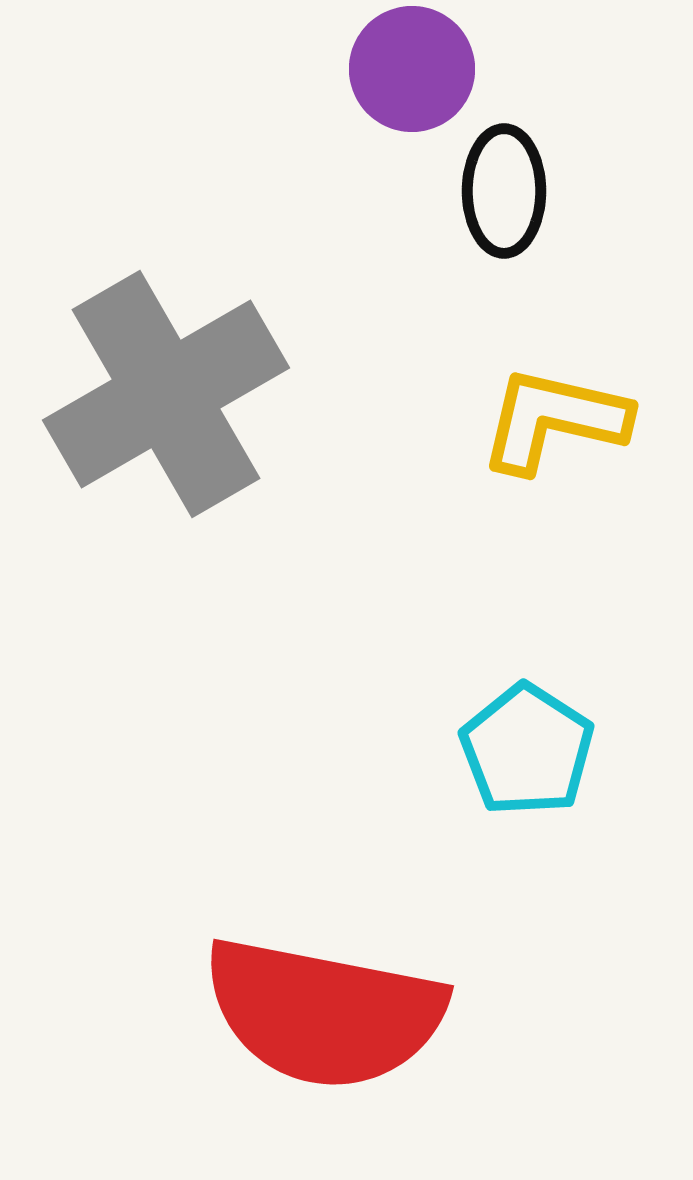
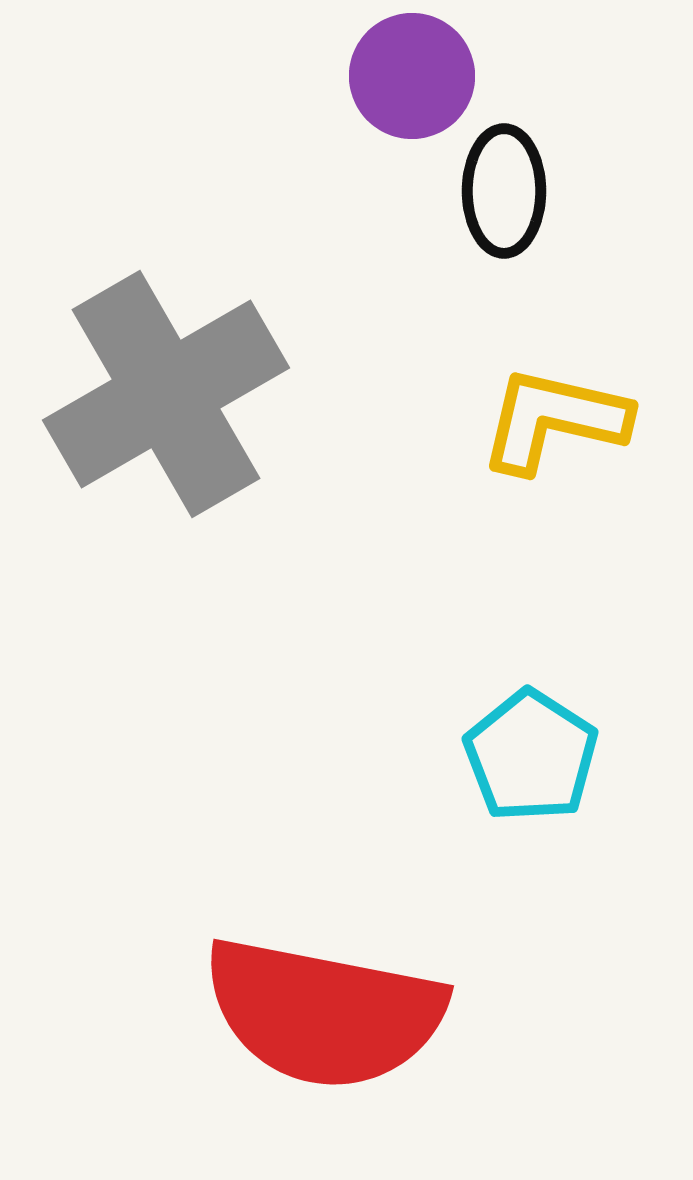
purple circle: moved 7 px down
cyan pentagon: moved 4 px right, 6 px down
